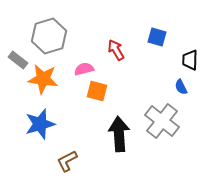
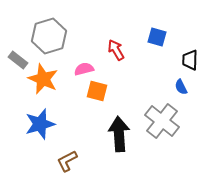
orange star: rotated 16 degrees clockwise
